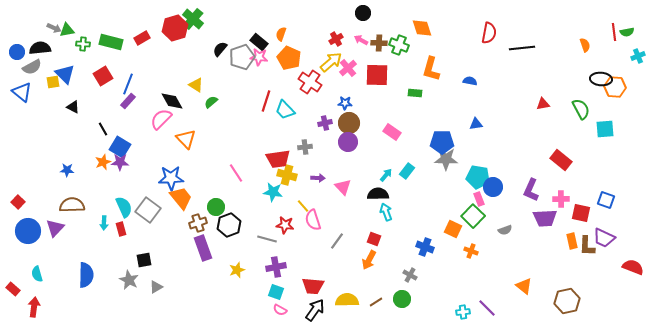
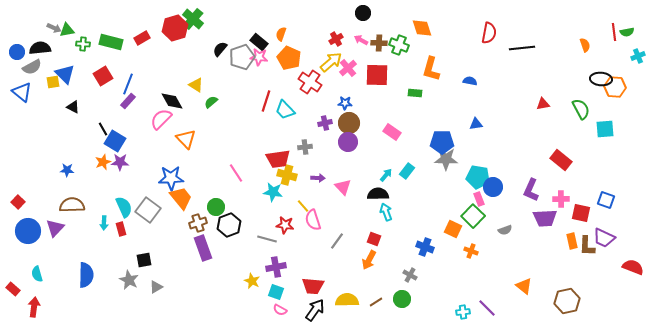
blue square at (120, 147): moved 5 px left, 6 px up
yellow star at (237, 270): moved 15 px right, 11 px down; rotated 28 degrees counterclockwise
